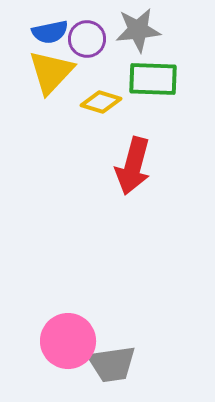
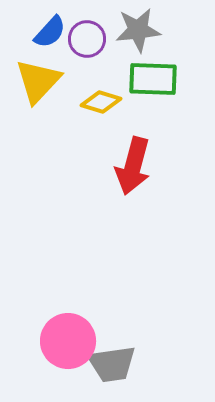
blue semicircle: rotated 36 degrees counterclockwise
yellow triangle: moved 13 px left, 9 px down
